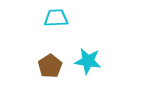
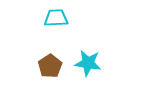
cyan star: moved 2 px down
